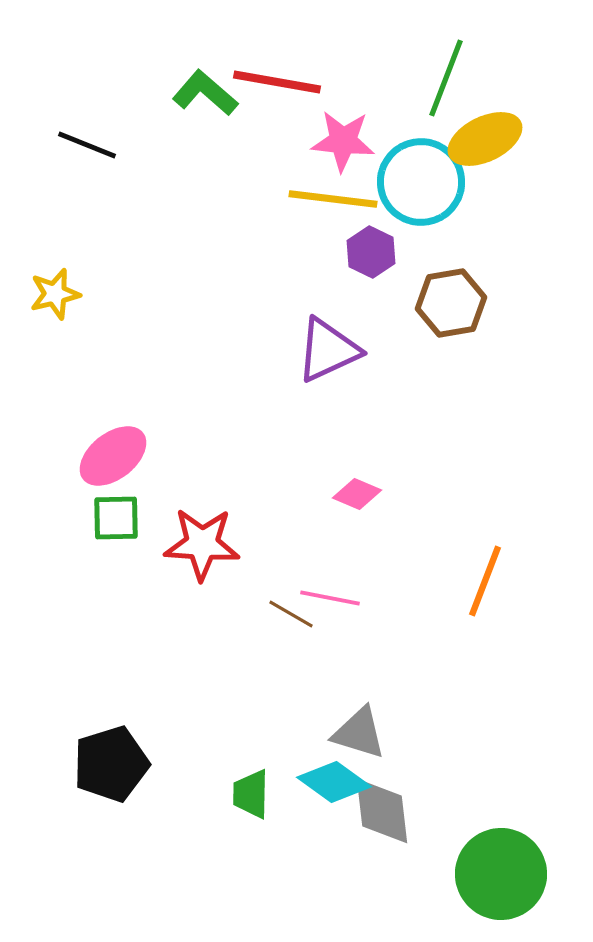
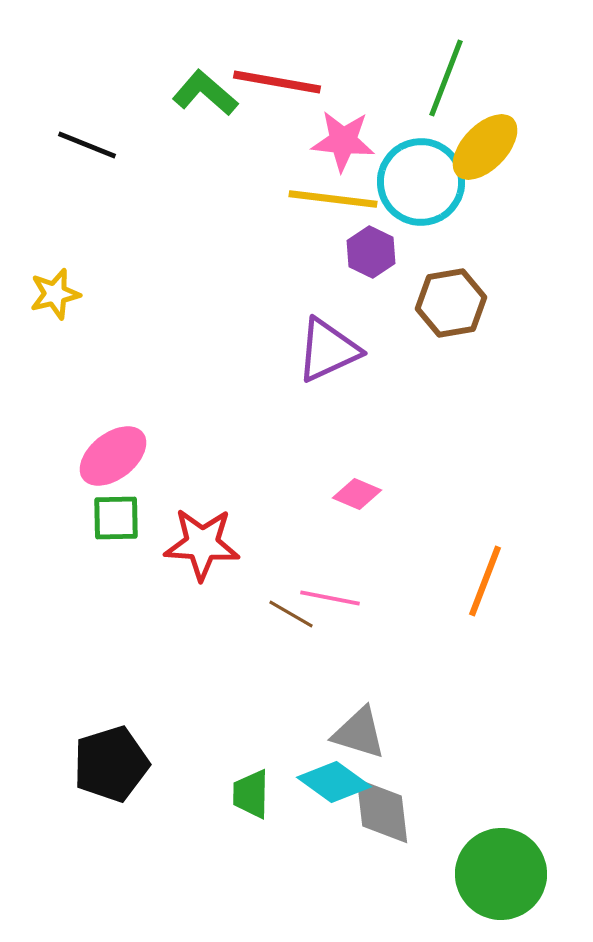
yellow ellipse: moved 8 px down; rotated 20 degrees counterclockwise
